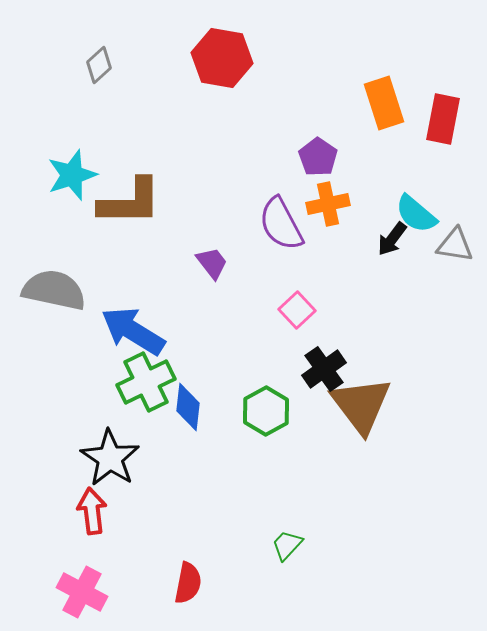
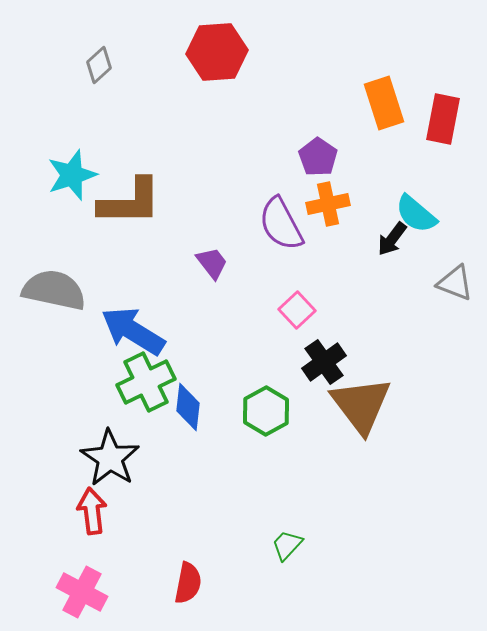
red hexagon: moved 5 px left, 6 px up; rotated 14 degrees counterclockwise
gray triangle: moved 38 px down; rotated 12 degrees clockwise
black cross: moved 7 px up
